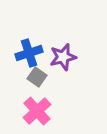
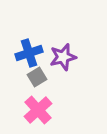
gray square: rotated 24 degrees clockwise
pink cross: moved 1 px right, 1 px up
